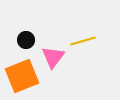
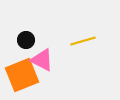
pink triangle: moved 11 px left, 3 px down; rotated 40 degrees counterclockwise
orange square: moved 1 px up
